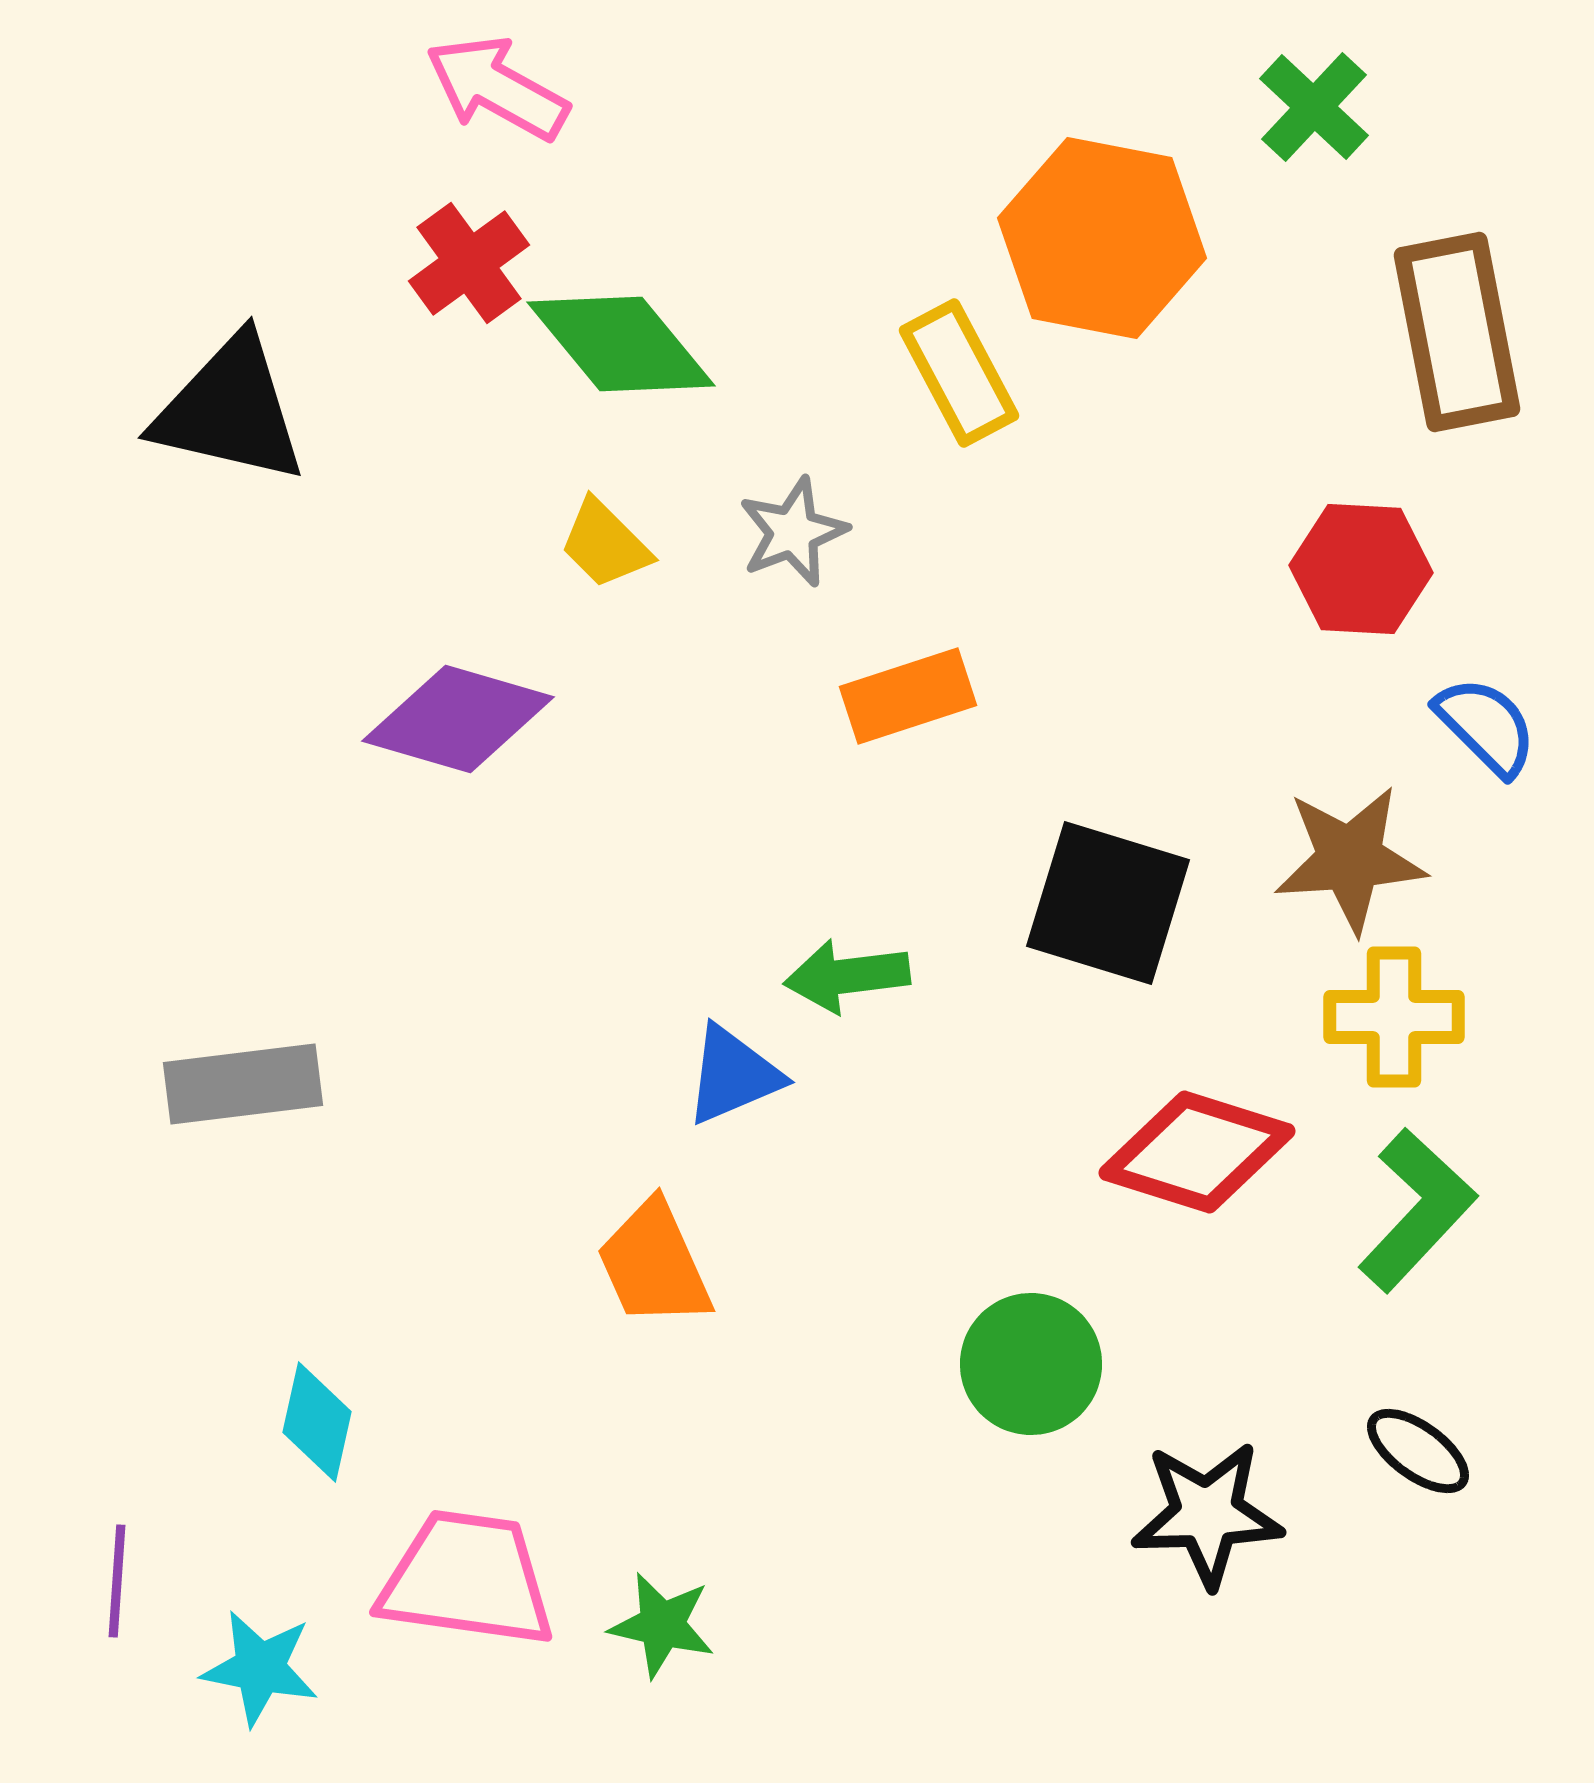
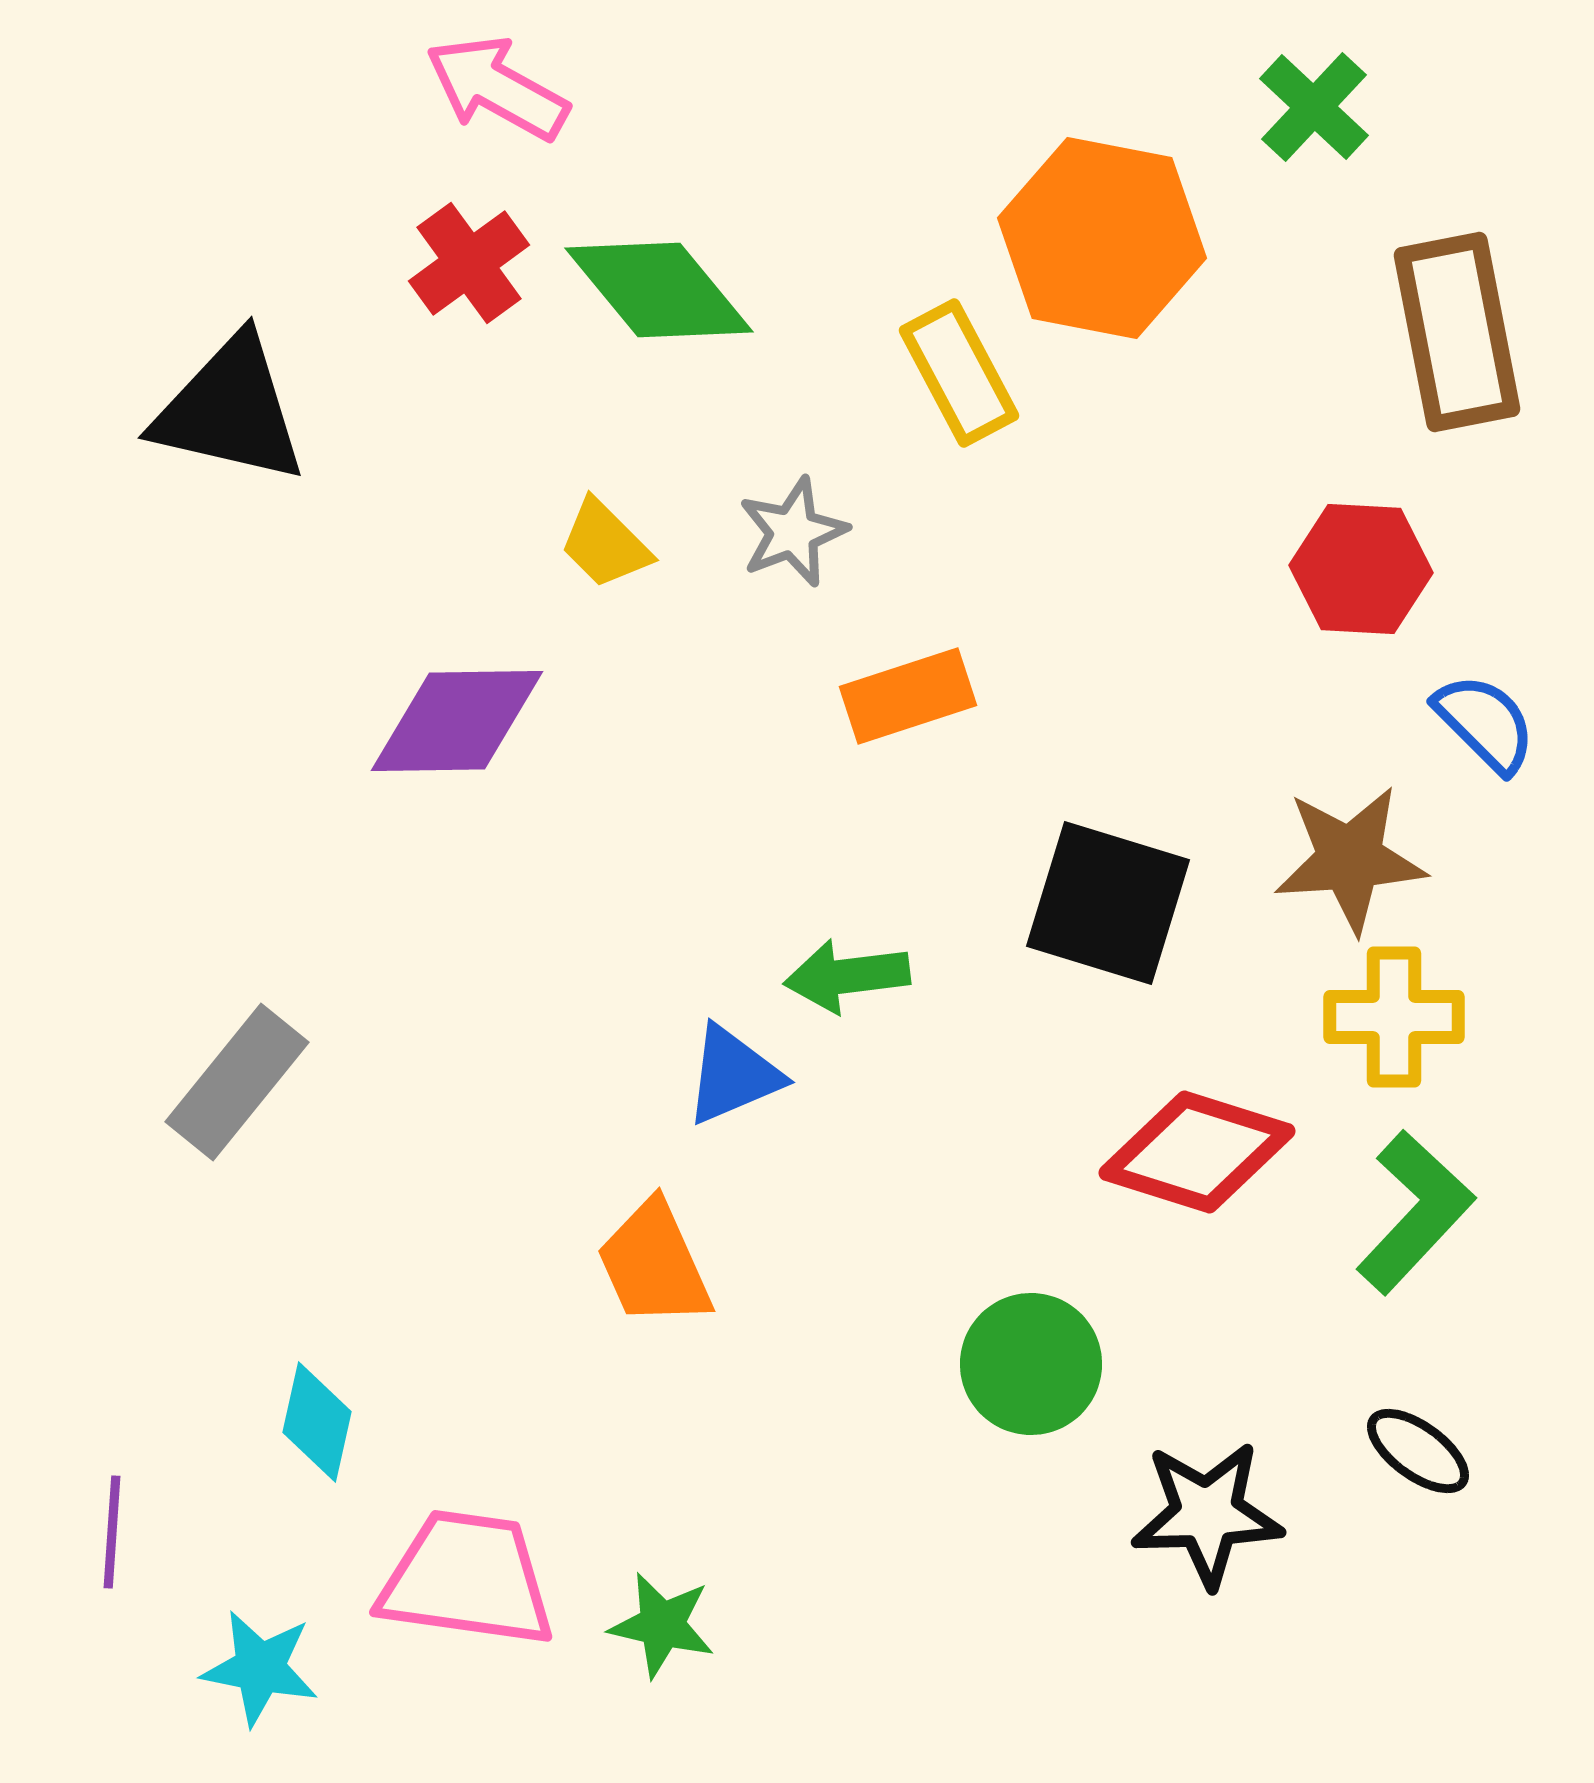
green diamond: moved 38 px right, 54 px up
purple diamond: moved 1 px left, 2 px down; rotated 17 degrees counterclockwise
blue semicircle: moved 1 px left, 3 px up
gray rectangle: moved 6 px left, 2 px up; rotated 44 degrees counterclockwise
green L-shape: moved 2 px left, 2 px down
purple line: moved 5 px left, 49 px up
